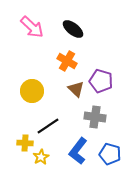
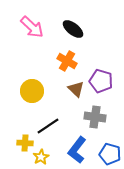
blue L-shape: moved 1 px left, 1 px up
